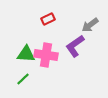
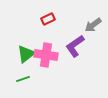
gray arrow: moved 3 px right
green triangle: rotated 42 degrees counterclockwise
green line: rotated 24 degrees clockwise
